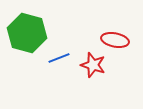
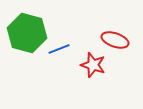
red ellipse: rotated 8 degrees clockwise
blue line: moved 9 px up
